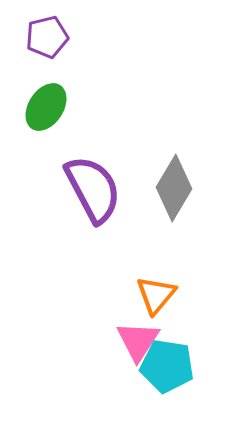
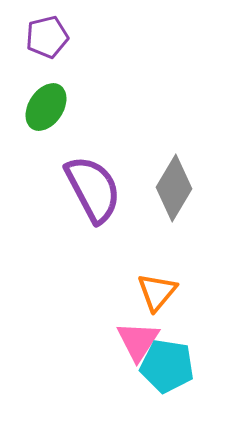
orange triangle: moved 1 px right, 3 px up
